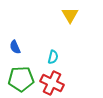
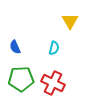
yellow triangle: moved 6 px down
cyan semicircle: moved 1 px right, 9 px up
red cross: moved 1 px right
